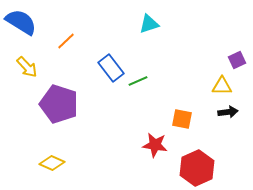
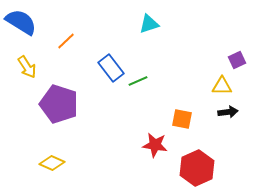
yellow arrow: rotated 10 degrees clockwise
